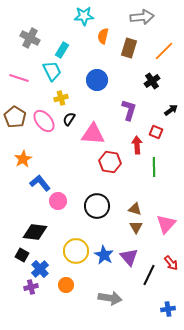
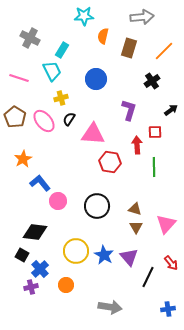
blue circle at (97, 80): moved 1 px left, 1 px up
red square at (156, 132): moved 1 px left; rotated 24 degrees counterclockwise
black line at (149, 275): moved 1 px left, 2 px down
gray arrow at (110, 298): moved 9 px down
